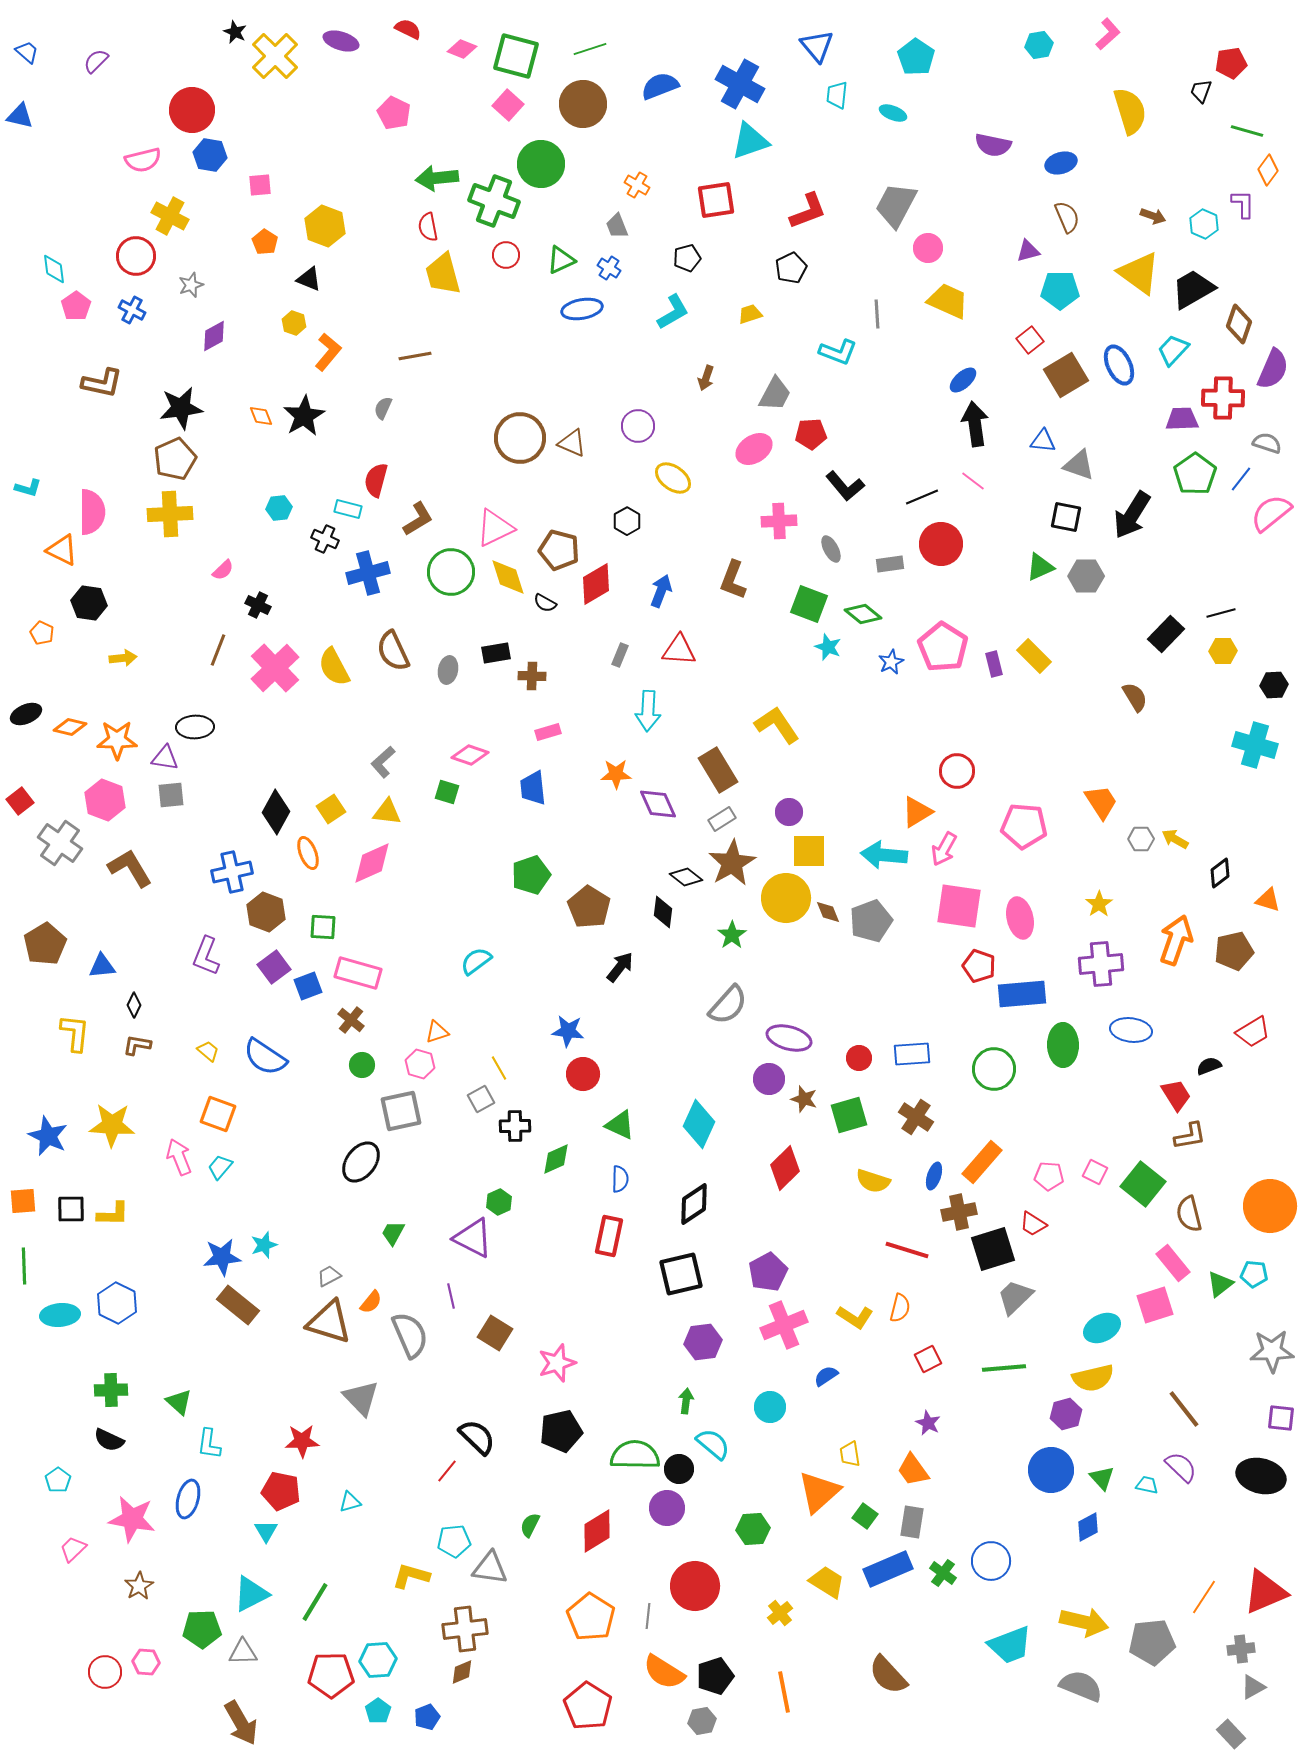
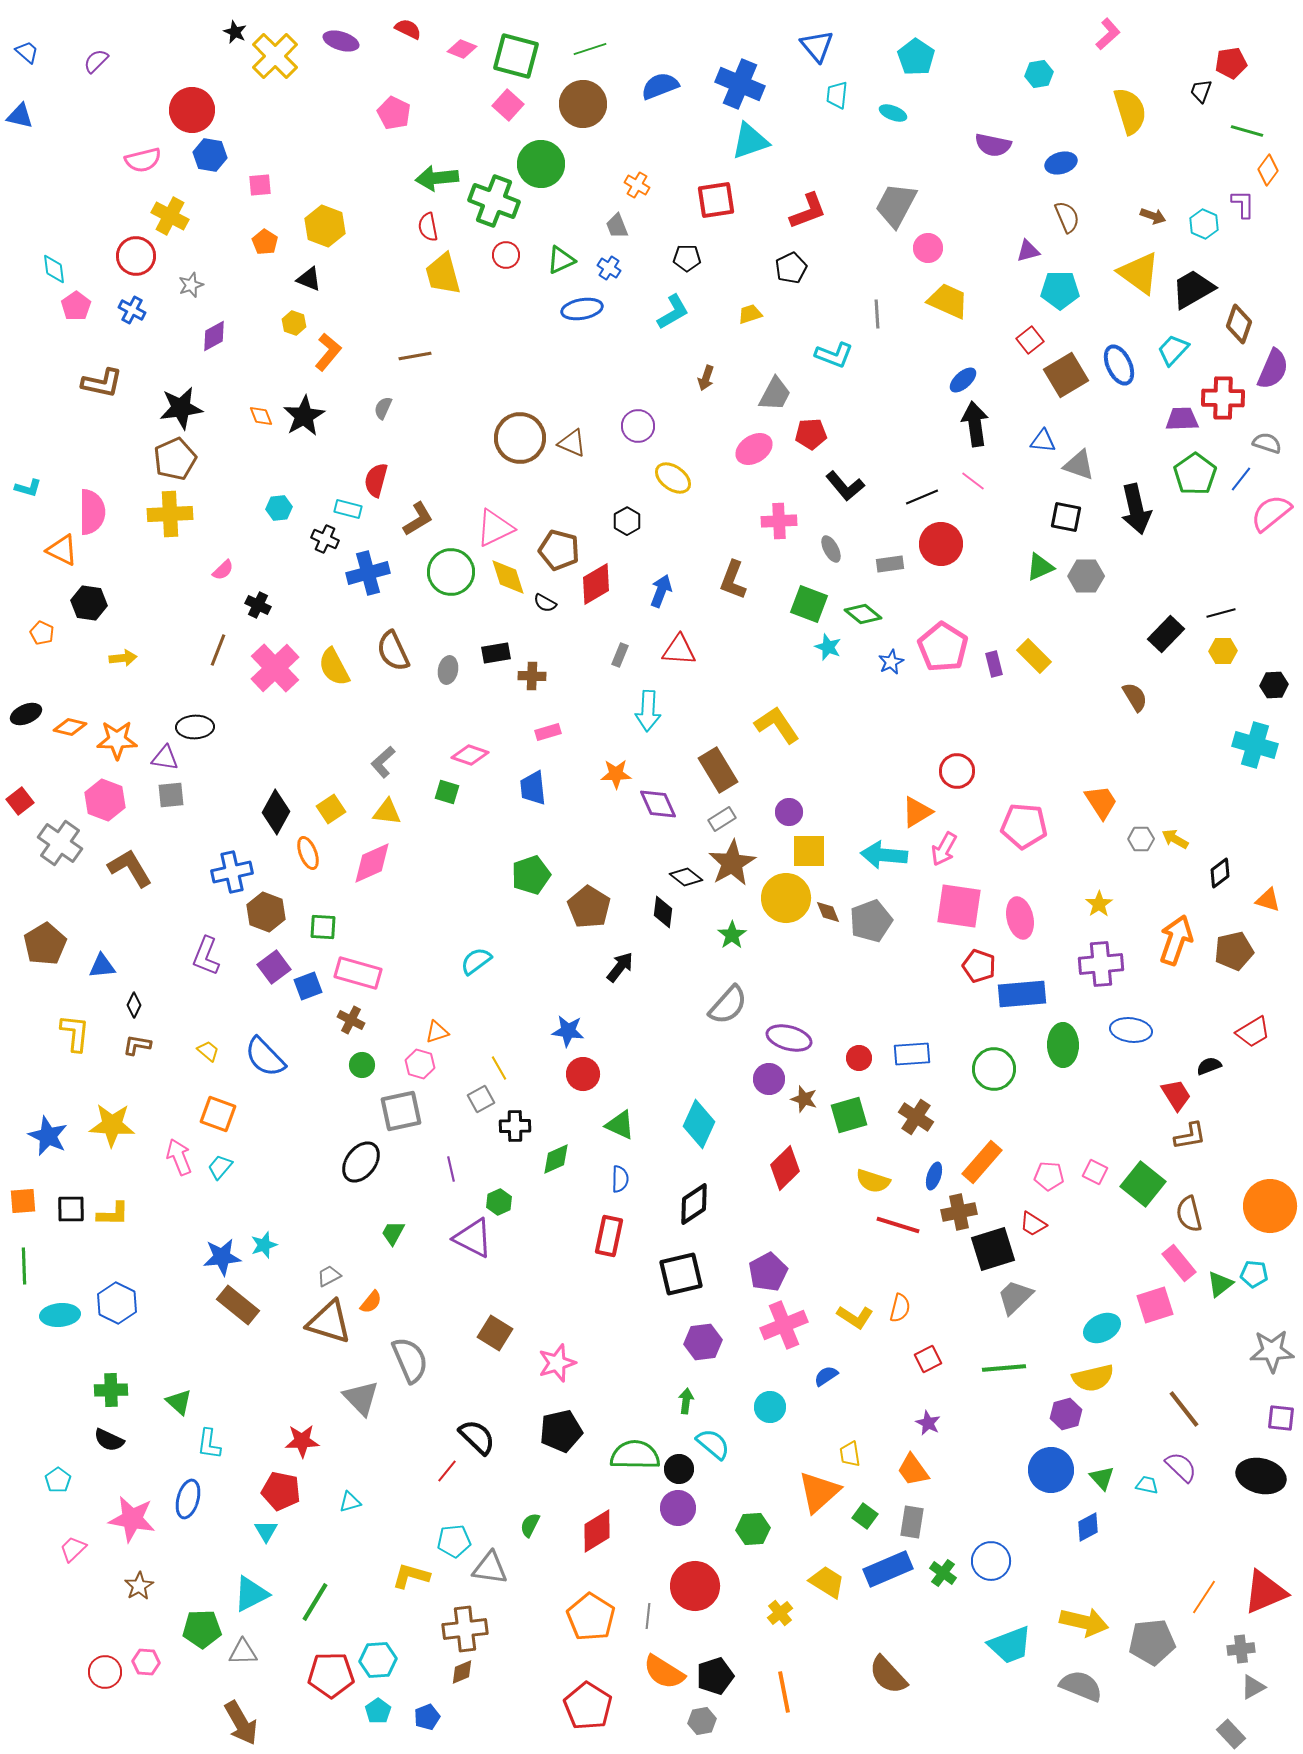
cyan hexagon at (1039, 45): moved 29 px down
blue cross at (740, 84): rotated 6 degrees counterclockwise
black pentagon at (687, 258): rotated 16 degrees clockwise
cyan L-shape at (838, 352): moved 4 px left, 3 px down
black arrow at (1132, 515): moved 4 px right, 6 px up; rotated 45 degrees counterclockwise
brown cross at (351, 1020): rotated 12 degrees counterclockwise
blue semicircle at (265, 1057): rotated 12 degrees clockwise
red line at (907, 1250): moved 9 px left, 25 px up
pink rectangle at (1173, 1263): moved 6 px right
purple line at (451, 1296): moved 127 px up
gray semicircle at (410, 1335): moved 25 px down
purple circle at (667, 1508): moved 11 px right
